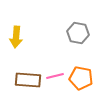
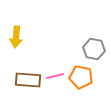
gray hexagon: moved 16 px right, 16 px down
orange pentagon: moved 1 px up
